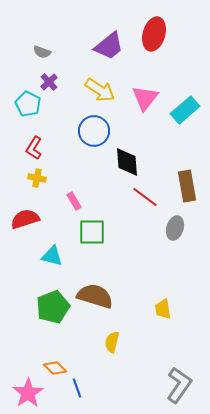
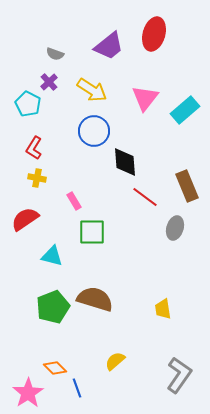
gray semicircle: moved 13 px right, 2 px down
yellow arrow: moved 8 px left
black diamond: moved 2 px left
brown rectangle: rotated 12 degrees counterclockwise
red semicircle: rotated 16 degrees counterclockwise
brown semicircle: moved 3 px down
yellow semicircle: moved 3 px right, 19 px down; rotated 35 degrees clockwise
gray L-shape: moved 10 px up
